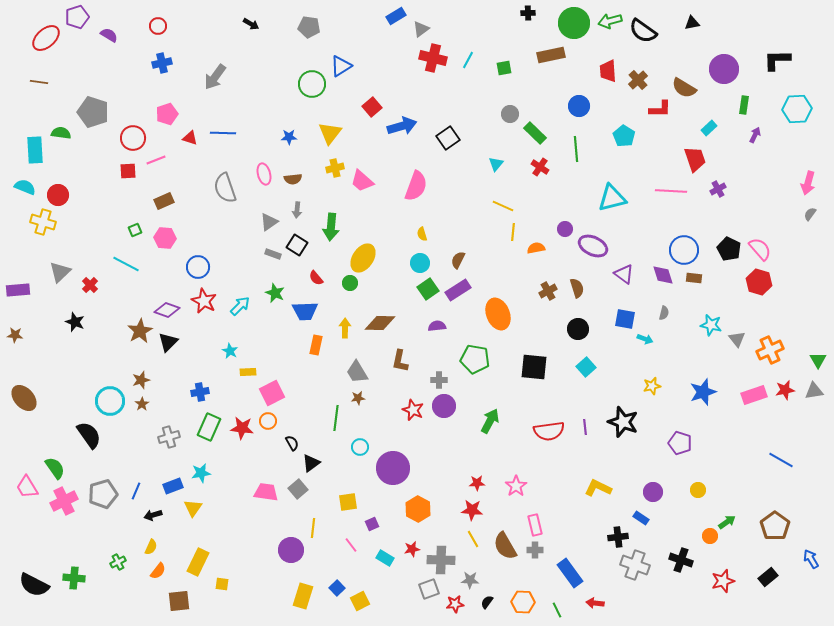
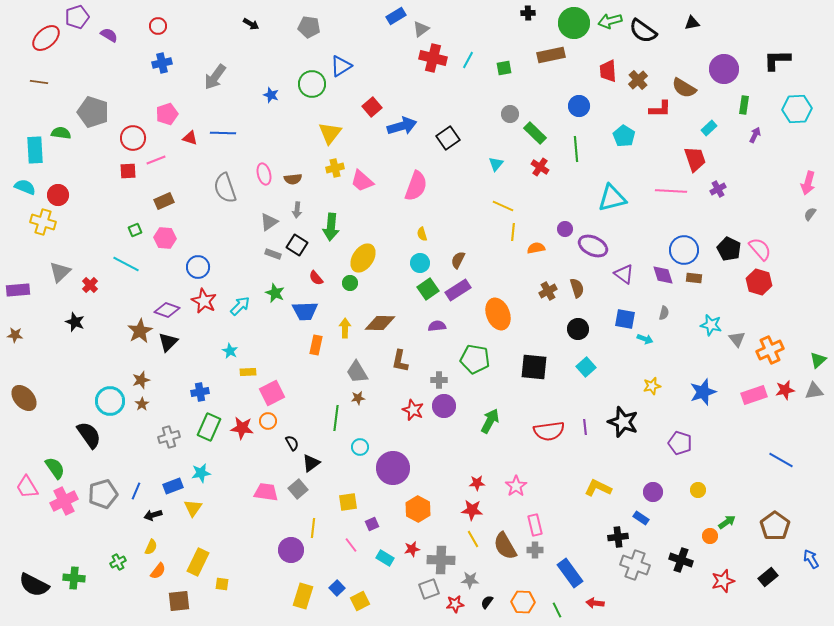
blue star at (289, 137): moved 18 px left, 42 px up; rotated 21 degrees clockwise
green triangle at (818, 360): rotated 18 degrees clockwise
